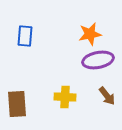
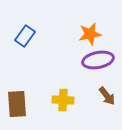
blue rectangle: rotated 30 degrees clockwise
yellow cross: moved 2 px left, 3 px down
